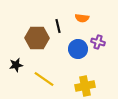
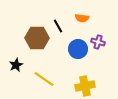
black line: rotated 16 degrees counterclockwise
black star: rotated 16 degrees counterclockwise
